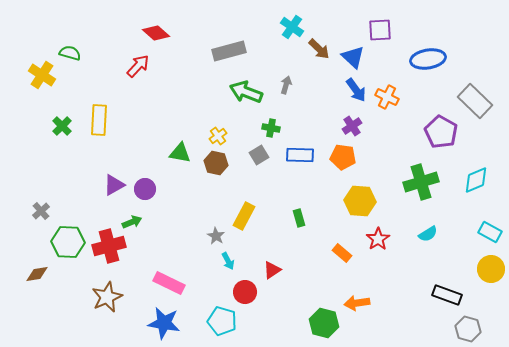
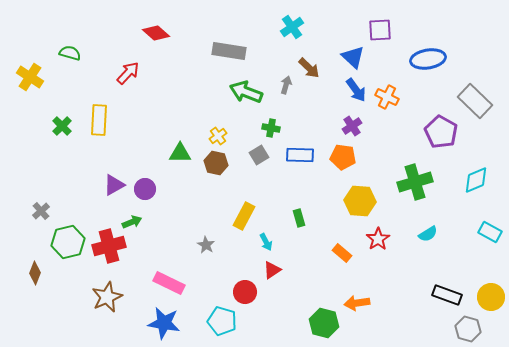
cyan cross at (292, 27): rotated 20 degrees clockwise
brown arrow at (319, 49): moved 10 px left, 19 px down
gray rectangle at (229, 51): rotated 24 degrees clockwise
red arrow at (138, 66): moved 10 px left, 7 px down
yellow cross at (42, 75): moved 12 px left, 2 px down
green triangle at (180, 153): rotated 10 degrees counterclockwise
green cross at (421, 182): moved 6 px left
gray star at (216, 236): moved 10 px left, 9 px down
green hexagon at (68, 242): rotated 16 degrees counterclockwise
cyan arrow at (228, 261): moved 38 px right, 19 px up
yellow circle at (491, 269): moved 28 px down
brown diamond at (37, 274): moved 2 px left, 1 px up; rotated 60 degrees counterclockwise
